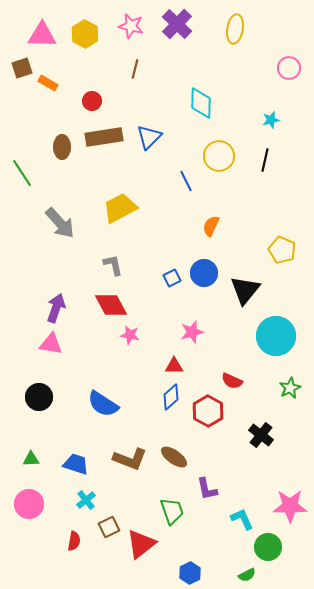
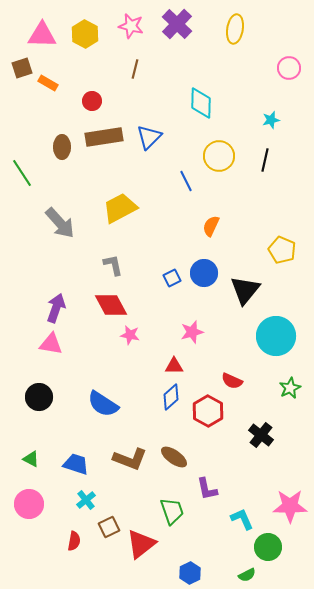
green triangle at (31, 459): rotated 30 degrees clockwise
